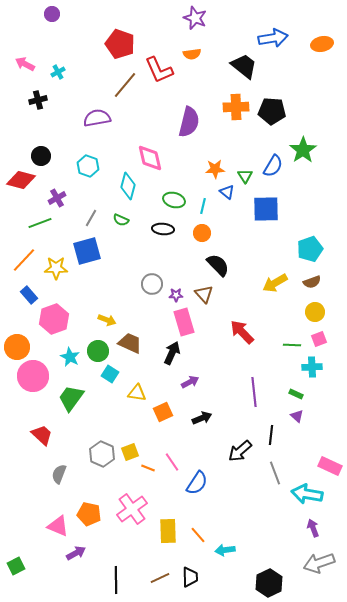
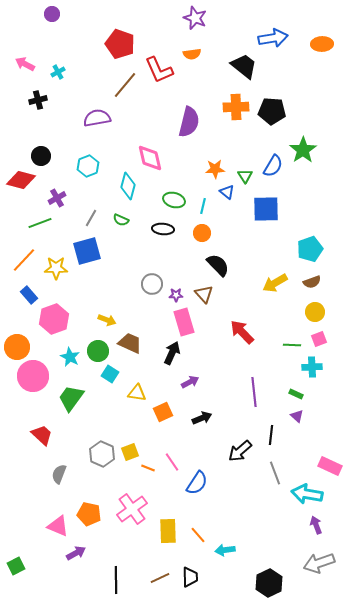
orange ellipse at (322, 44): rotated 10 degrees clockwise
cyan hexagon at (88, 166): rotated 20 degrees clockwise
purple arrow at (313, 528): moved 3 px right, 3 px up
